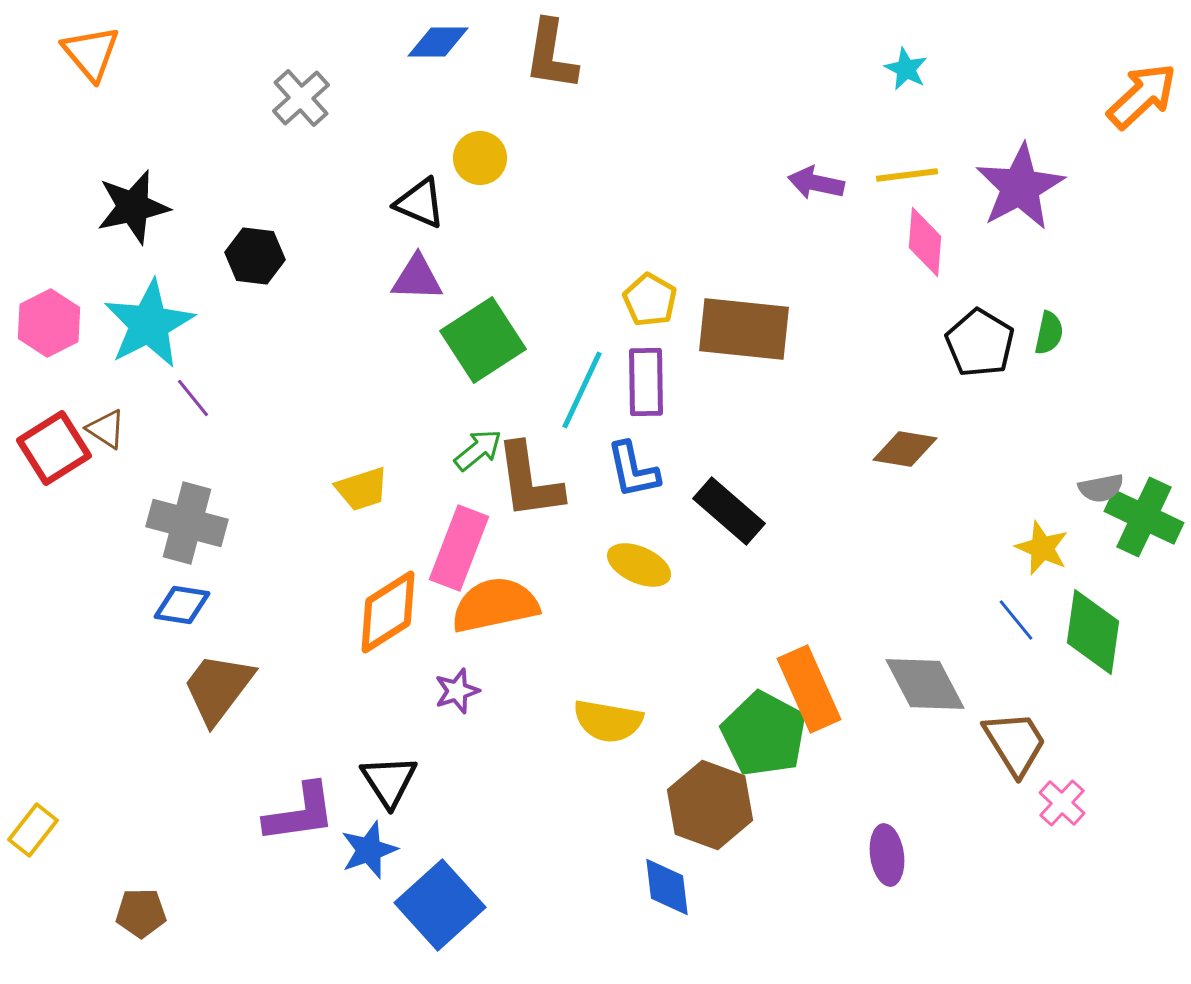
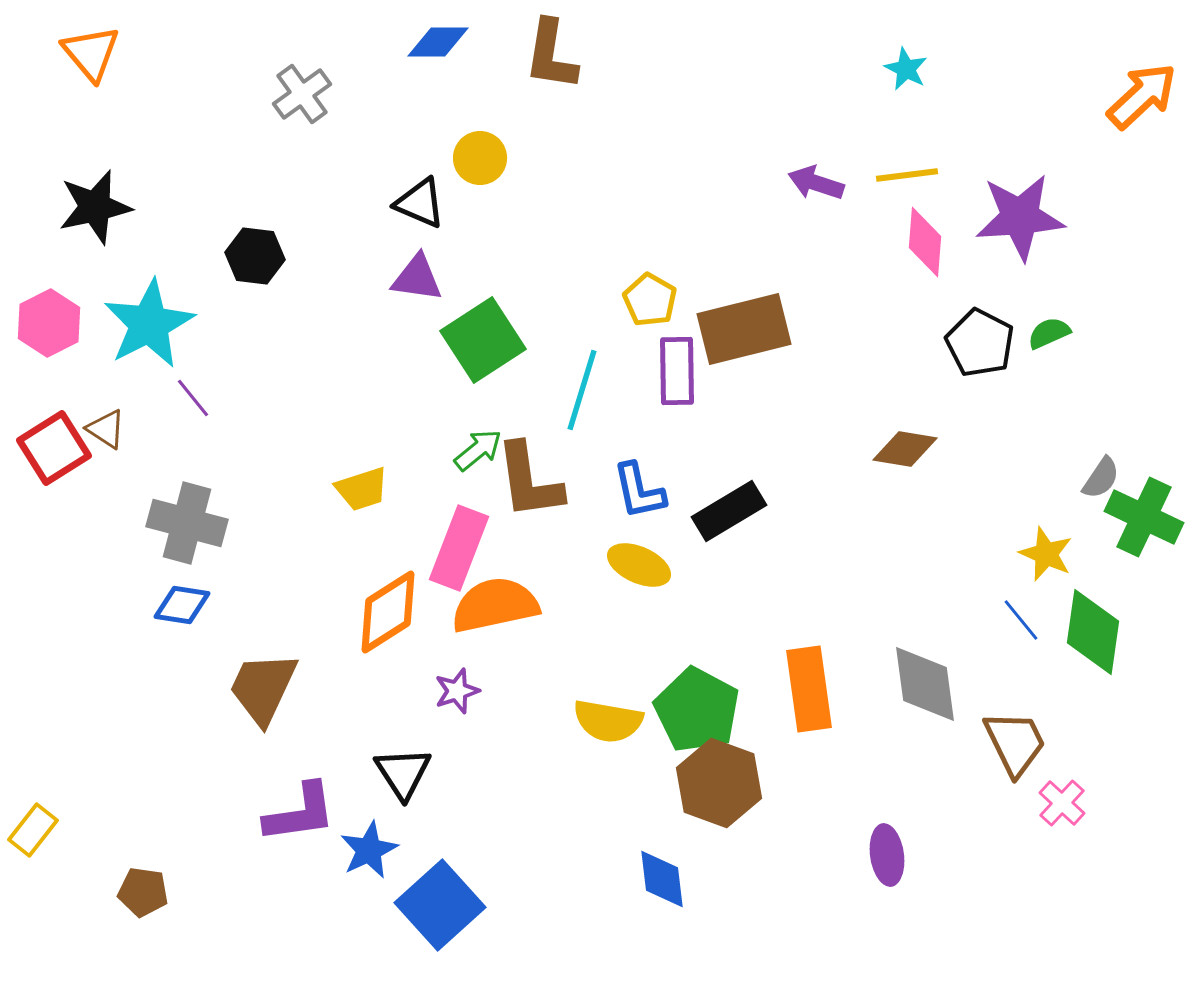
gray cross at (301, 98): moved 1 px right, 4 px up; rotated 6 degrees clockwise
purple arrow at (816, 183): rotated 6 degrees clockwise
purple star at (1020, 187): moved 30 px down; rotated 24 degrees clockwise
black star at (133, 207): moved 38 px left
purple triangle at (417, 278): rotated 6 degrees clockwise
brown rectangle at (744, 329): rotated 20 degrees counterclockwise
green semicircle at (1049, 333): rotated 126 degrees counterclockwise
black pentagon at (980, 343): rotated 4 degrees counterclockwise
purple rectangle at (646, 382): moved 31 px right, 11 px up
cyan line at (582, 390): rotated 8 degrees counterclockwise
blue L-shape at (633, 470): moved 6 px right, 21 px down
gray semicircle at (1101, 488): moved 10 px up; rotated 45 degrees counterclockwise
black rectangle at (729, 511): rotated 72 degrees counterclockwise
yellow star at (1042, 548): moved 4 px right, 6 px down
blue line at (1016, 620): moved 5 px right
gray diamond at (925, 684): rotated 20 degrees clockwise
brown trapezoid at (218, 688): moved 45 px right; rotated 12 degrees counterclockwise
orange rectangle at (809, 689): rotated 16 degrees clockwise
green pentagon at (764, 734): moved 67 px left, 24 px up
brown trapezoid at (1015, 743): rotated 6 degrees clockwise
black triangle at (389, 781): moved 14 px right, 8 px up
brown hexagon at (710, 805): moved 9 px right, 22 px up
blue star at (369, 850): rotated 6 degrees counterclockwise
blue diamond at (667, 887): moved 5 px left, 8 px up
brown pentagon at (141, 913): moved 2 px right, 21 px up; rotated 9 degrees clockwise
